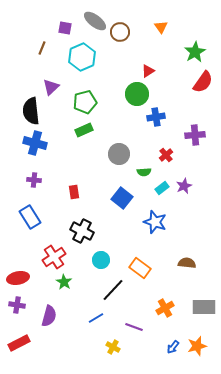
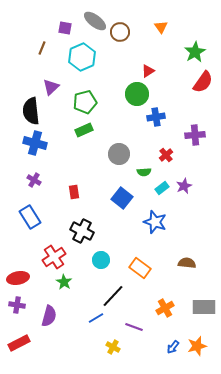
purple cross at (34, 180): rotated 24 degrees clockwise
black line at (113, 290): moved 6 px down
